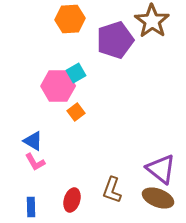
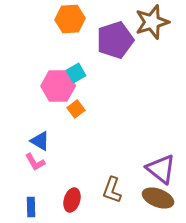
brown star: moved 1 px down; rotated 20 degrees clockwise
orange square: moved 3 px up
blue triangle: moved 7 px right
